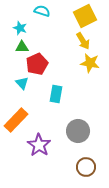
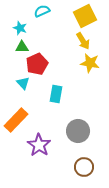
cyan semicircle: rotated 42 degrees counterclockwise
cyan triangle: moved 1 px right
brown circle: moved 2 px left
